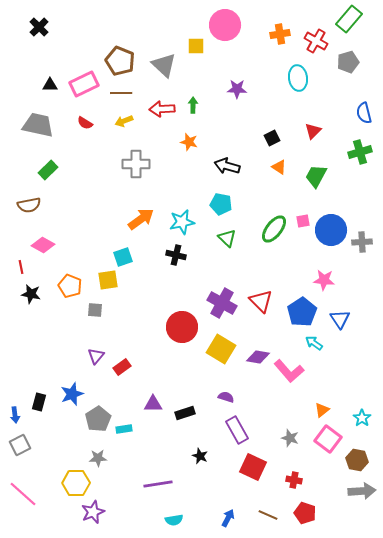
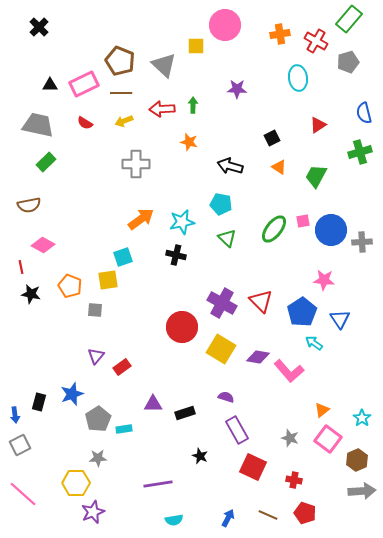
red triangle at (313, 131): moved 5 px right, 6 px up; rotated 12 degrees clockwise
black arrow at (227, 166): moved 3 px right
green rectangle at (48, 170): moved 2 px left, 8 px up
brown hexagon at (357, 460): rotated 25 degrees clockwise
